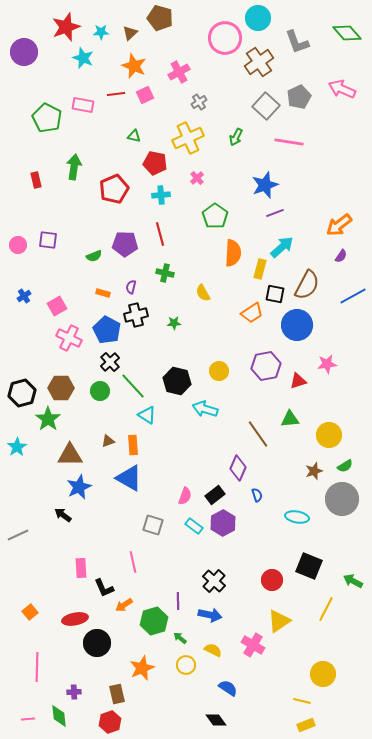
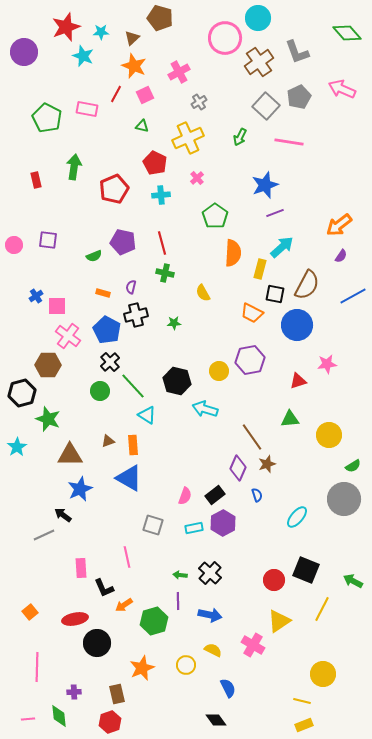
brown triangle at (130, 33): moved 2 px right, 5 px down
gray L-shape at (297, 42): moved 10 px down
cyan star at (83, 58): moved 2 px up
red line at (116, 94): rotated 54 degrees counterclockwise
pink rectangle at (83, 105): moved 4 px right, 4 px down
green triangle at (134, 136): moved 8 px right, 10 px up
green arrow at (236, 137): moved 4 px right
red pentagon at (155, 163): rotated 15 degrees clockwise
red line at (160, 234): moved 2 px right, 9 px down
purple pentagon at (125, 244): moved 2 px left, 2 px up; rotated 10 degrees clockwise
pink circle at (18, 245): moved 4 px left
blue cross at (24, 296): moved 12 px right
pink square at (57, 306): rotated 30 degrees clockwise
orange trapezoid at (252, 313): rotated 60 degrees clockwise
pink cross at (69, 338): moved 1 px left, 2 px up; rotated 10 degrees clockwise
purple hexagon at (266, 366): moved 16 px left, 6 px up
brown hexagon at (61, 388): moved 13 px left, 23 px up
green star at (48, 419): rotated 15 degrees counterclockwise
brown line at (258, 434): moved 6 px left, 3 px down
green semicircle at (345, 466): moved 8 px right
brown star at (314, 471): moved 47 px left, 7 px up
blue star at (79, 487): moved 1 px right, 2 px down
gray circle at (342, 499): moved 2 px right
cyan ellipse at (297, 517): rotated 60 degrees counterclockwise
cyan rectangle at (194, 526): moved 2 px down; rotated 48 degrees counterclockwise
gray line at (18, 535): moved 26 px right
pink line at (133, 562): moved 6 px left, 5 px up
black square at (309, 566): moved 3 px left, 4 px down
red circle at (272, 580): moved 2 px right
black cross at (214, 581): moved 4 px left, 8 px up
yellow line at (326, 609): moved 4 px left
green arrow at (180, 638): moved 63 px up; rotated 32 degrees counterclockwise
blue semicircle at (228, 688): rotated 30 degrees clockwise
yellow rectangle at (306, 725): moved 2 px left
